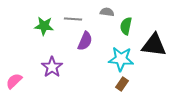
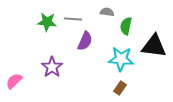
green star: moved 3 px right, 4 px up
black triangle: moved 1 px down
brown rectangle: moved 2 px left, 4 px down
